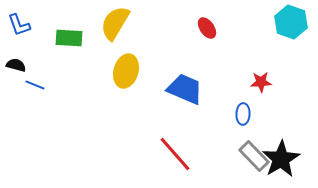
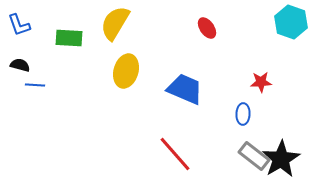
black semicircle: moved 4 px right
blue line: rotated 18 degrees counterclockwise
gray rectangle: rotated 8 degrees counterclockwise
